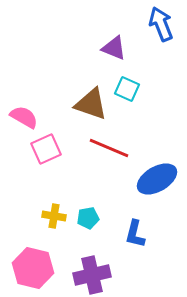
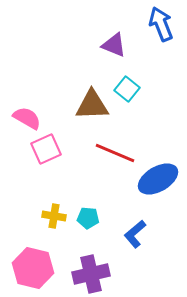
purple triangle: moved 3 px up
cyan square: rotated 15 degrees clockwise
brown triangle: moved 1 px right, 1 px down; rotated 21 degrees counterclockwise
pink semicircle: moved 3 px right, 1 px down
red line: moved 6 px right, 5 px down
blue ellipse: moved 1 px right
cyan pentagon: rotated 15 degrees clockwise
blue L-shape: rotated 36 degrees clockwise
purple cross: moved 1 px left, 1 px up
